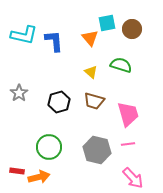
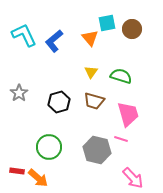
cyan L-shape: rotated 128 degrees counterclockwise
blue L-shape: rotated 125 degrees counterclockwise
green semicircle: moved 11 px down
yellow triangle: rotated 24 degrees clockwise
pink line: moved 7 px left, 5 px up; rotated 24 degrees clockwise
orange arrow: moved 1 px left, 1 px down; rotated 55 degrees clockwise
